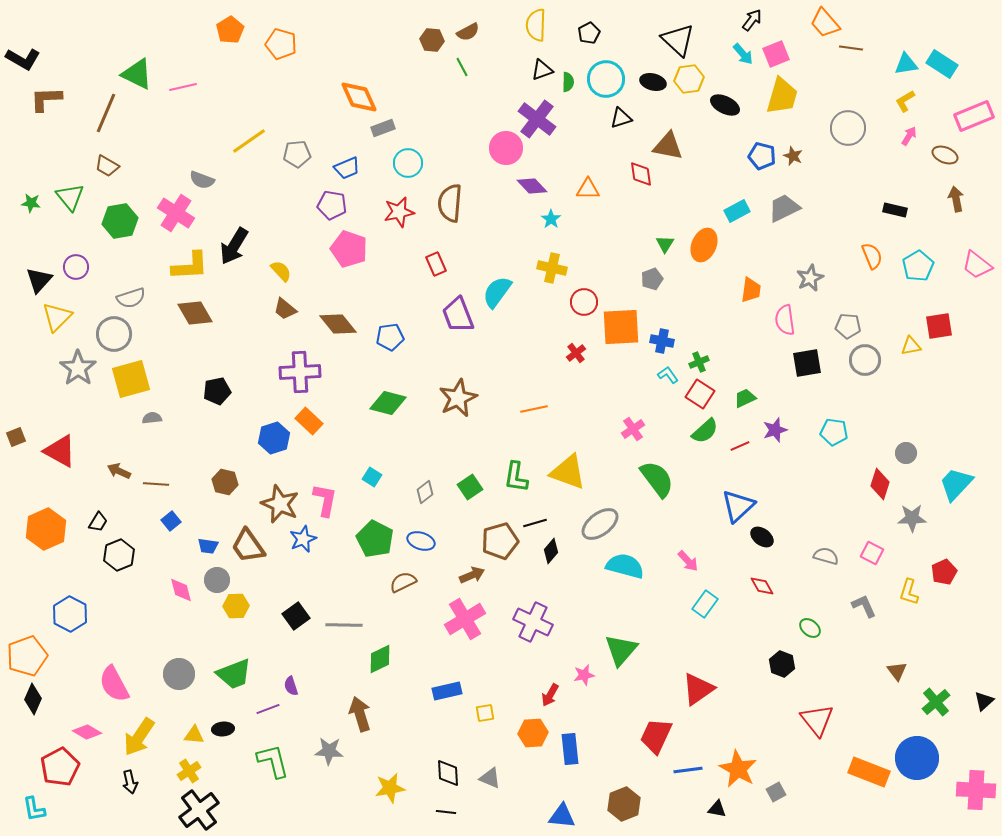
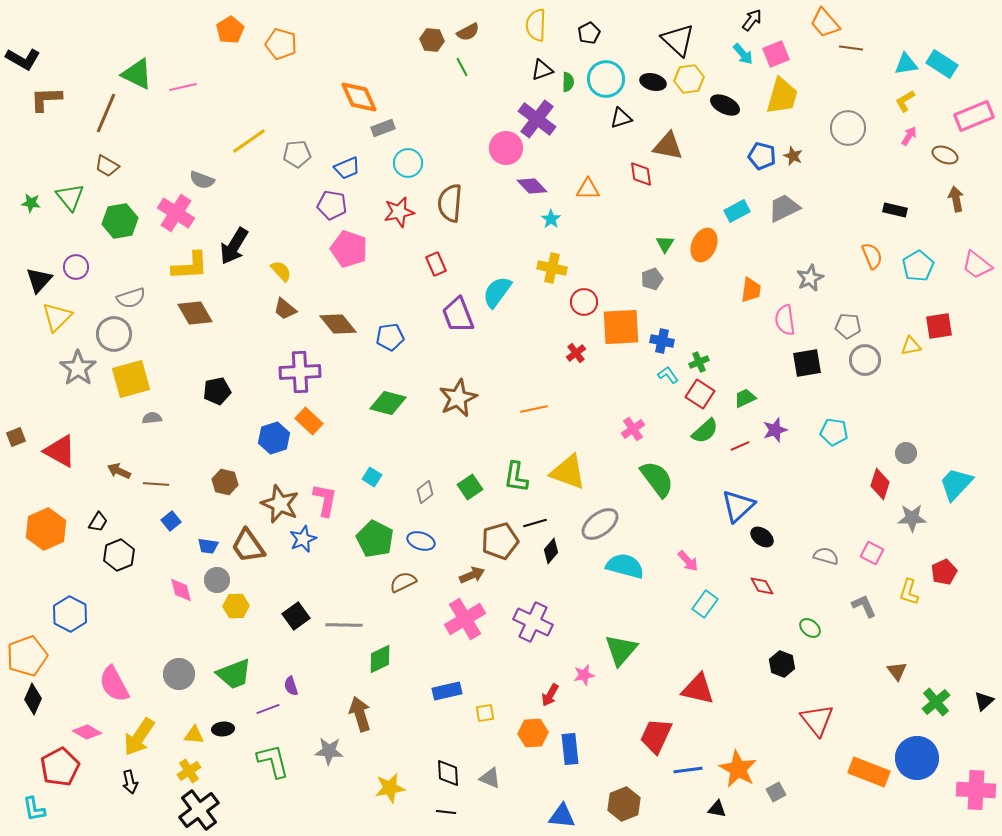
red triangle at (698, 689): rotated 48 degrees clockwise
